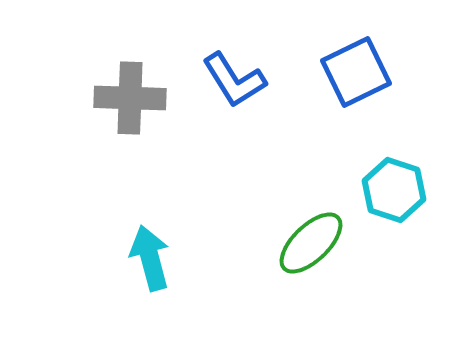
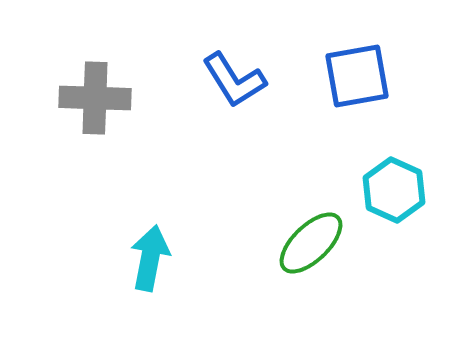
blue square: moved 1 px right, 4 px down; rotated 16 degrees clockwise
gray cross: moved 35 px left
cyan hexagon: rotated 6 degrees clockwise
cyan arrow: rotated 26 degrees clockwise
